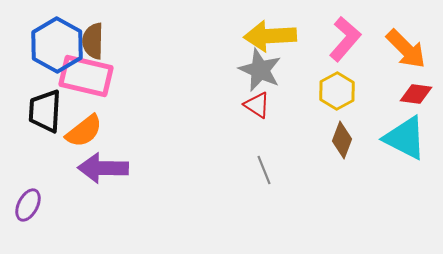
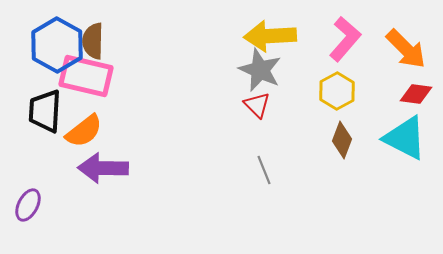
red triangle: rotated 12 degrees clockwise
